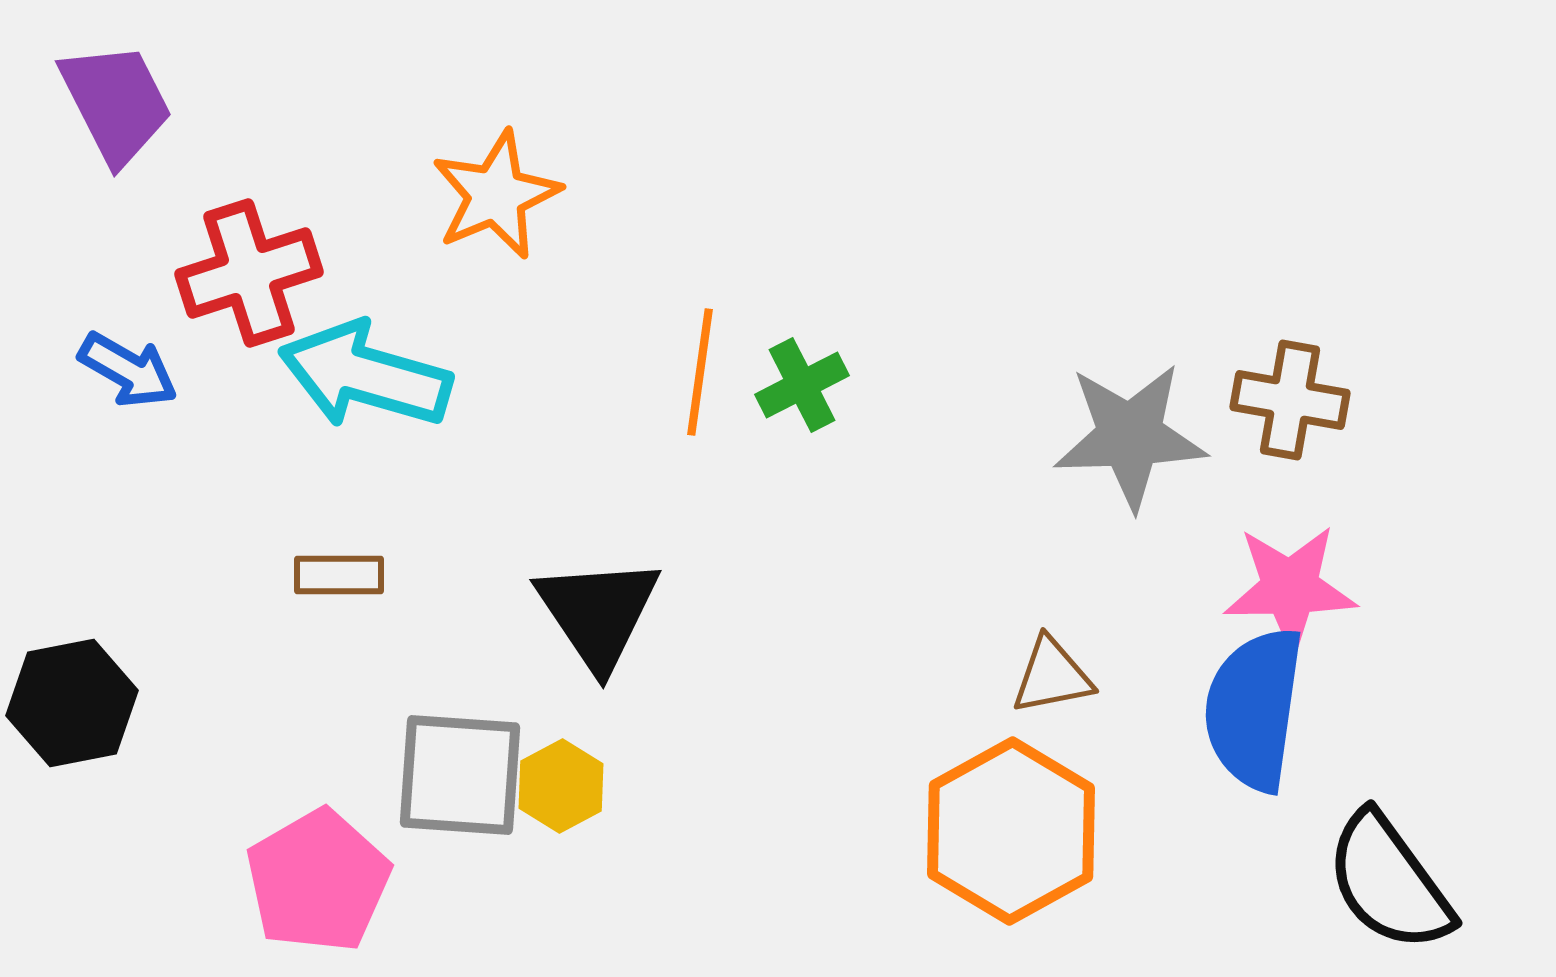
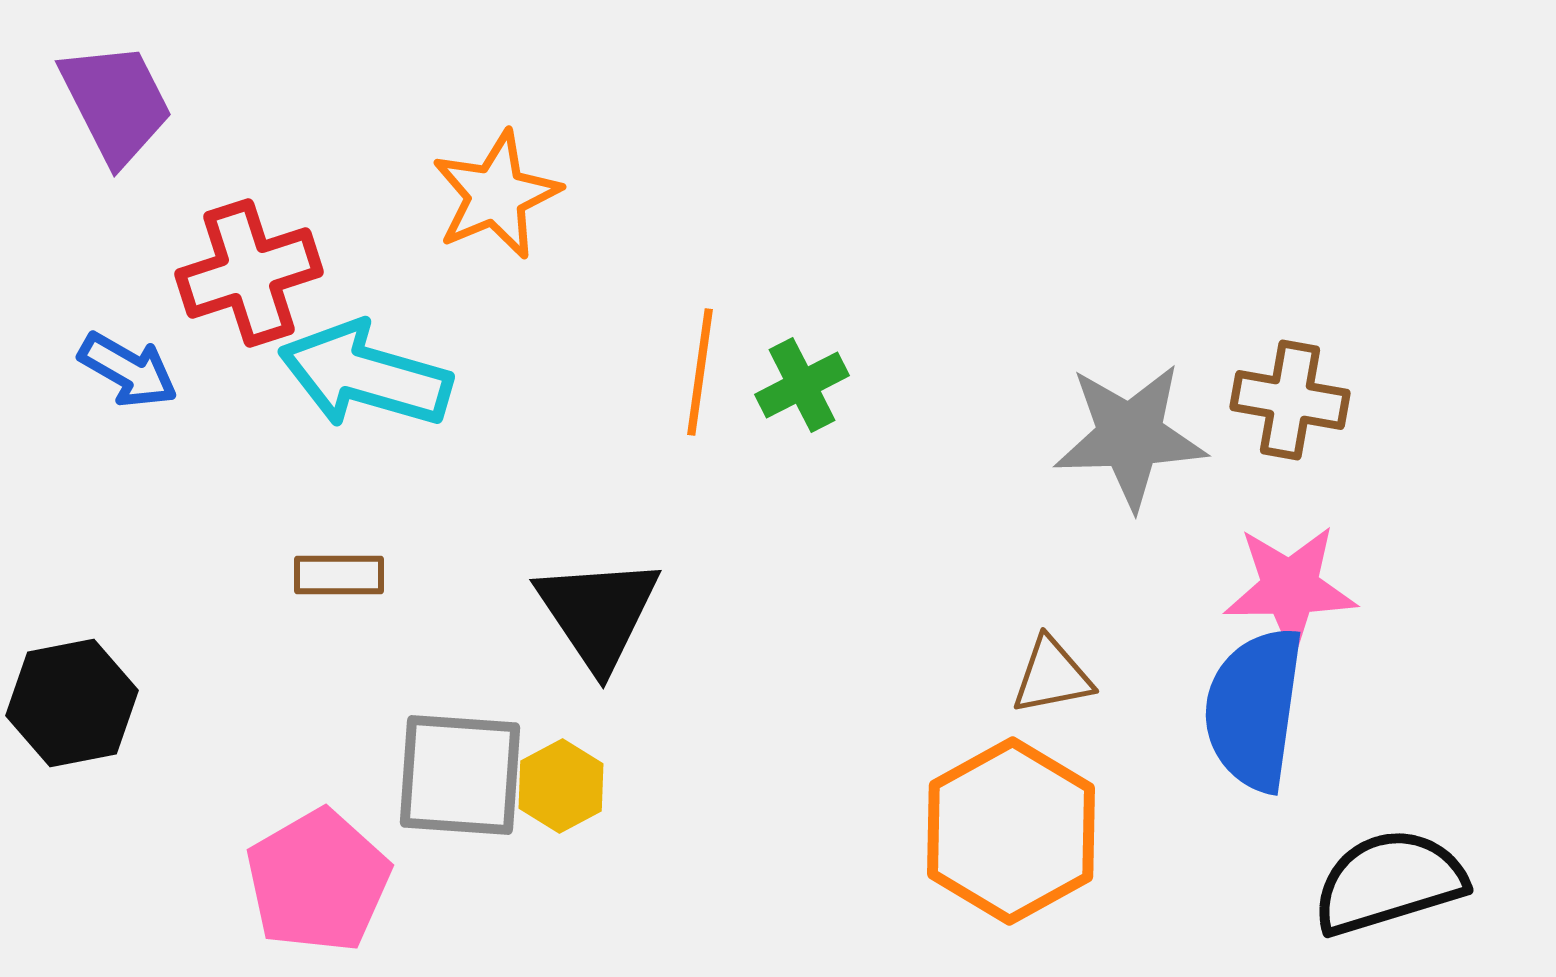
black semicircle: rotated 109 degrees clockwise
